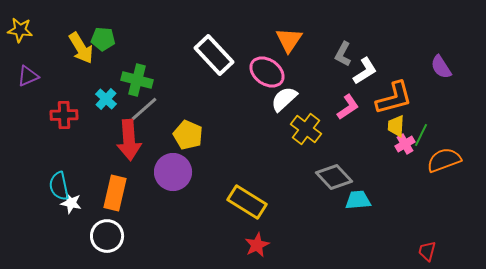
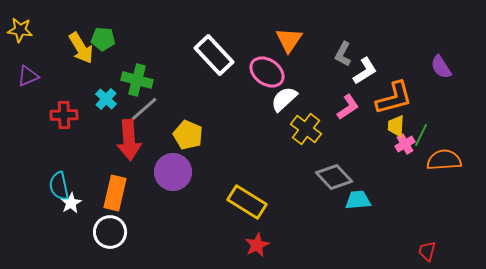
orange semicircle: rotated 16 degrees clockwise
white star: rotated 30 degrees clockwise
white circle: moved 3 px right, 4 px up
